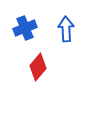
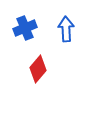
red diamond: moved 2 px down
